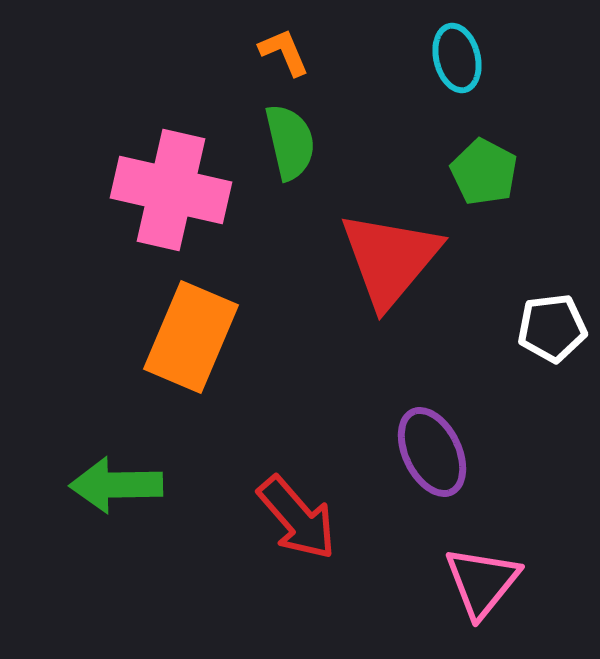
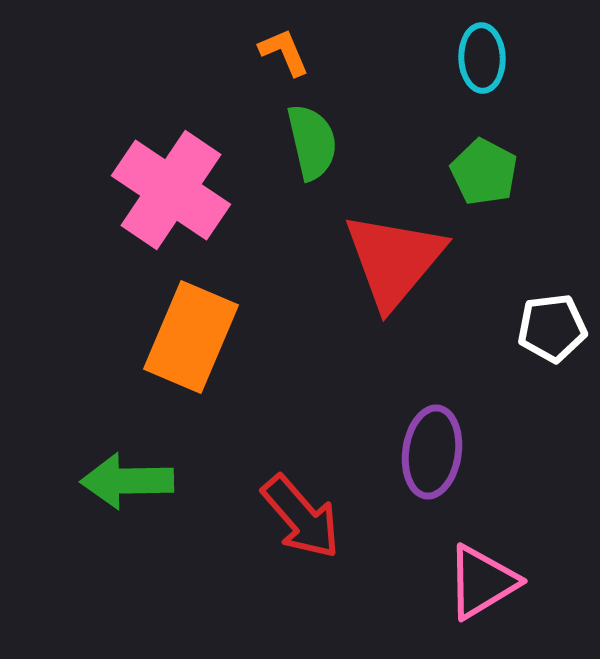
cyan ellipse: moved 25 px right; rotated 12 degrees clockwise
green semicircle: moved 22 px right
pink cross: rotated 21 degrees clockwise
red triangle: moved 4 px right, 1 px down
purple ellipse: rotated 34 degrees clockwise
green arrow: moved 11 px right, 4 px up
red arrow: moved 4 px right, 1 px up
pink triangle: rotated 20 degrees clockwise
